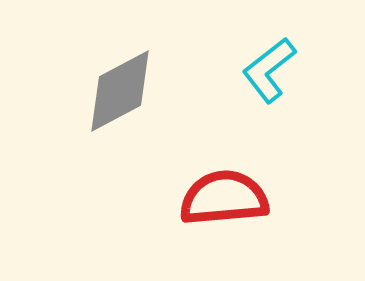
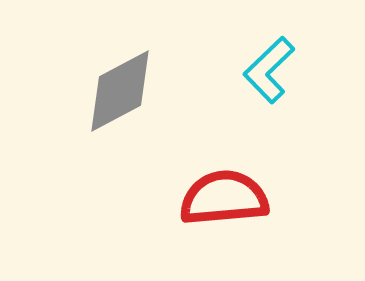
cyan L-shape: rotated 6 degrees counterclockwise
